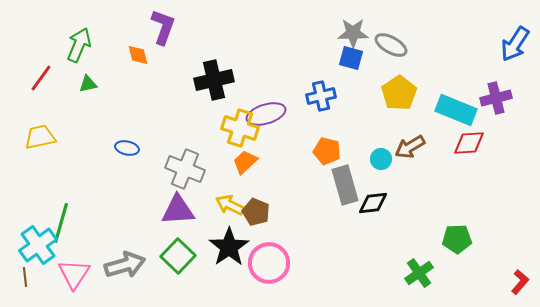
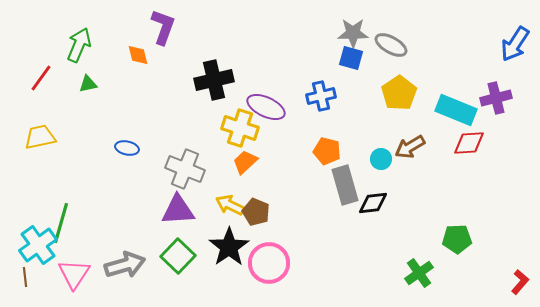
purple ellipse: moved 7 px up; rotated 42 degrees clockwise
